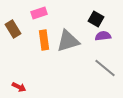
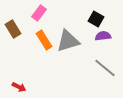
pink rectangle: rotated 35 degrees counterclockwise
orange rectangle: rotated 24 degrees counterclockwise
